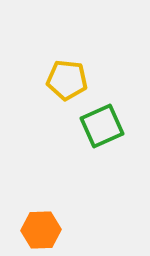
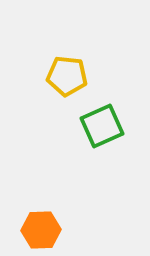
yellow pentagon: moved 4 px up
